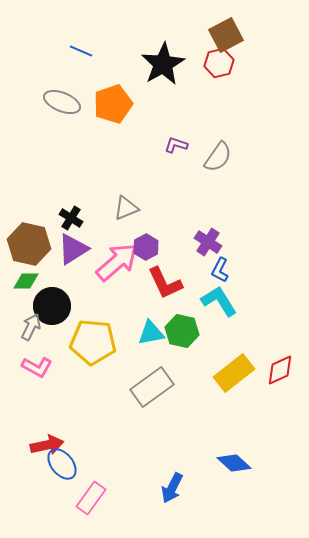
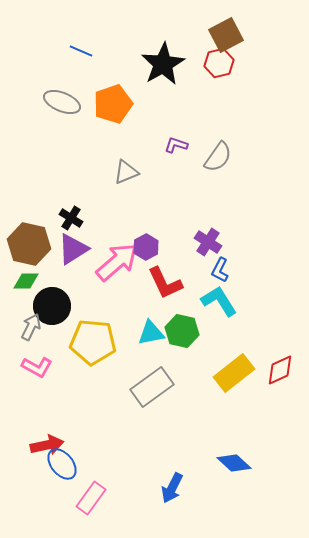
gray triangle: moved 36 px up
